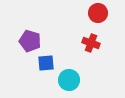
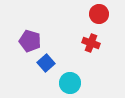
red circle: moved 1 px right, 1 px down
blue square: rotated 36 degrees counterclockwise
cyan circle: moved 1 px right, 3 px down
